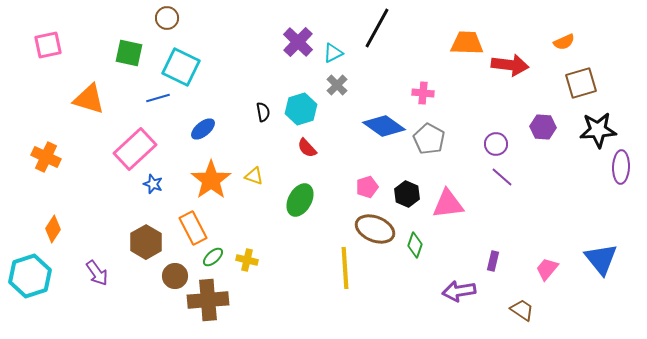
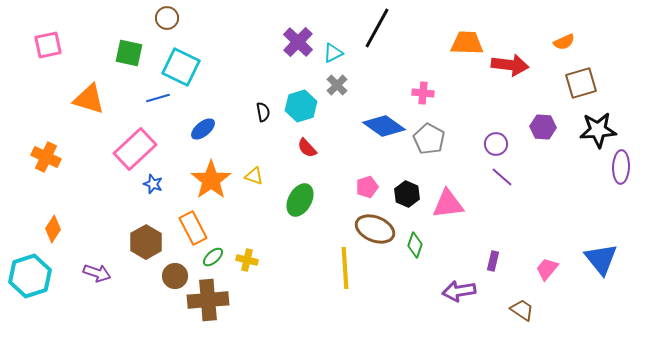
cyan hexagon at (301, 109): moved 3 px up
purple arrow at (97, 273): rotated 36 degrees counterclockwise
